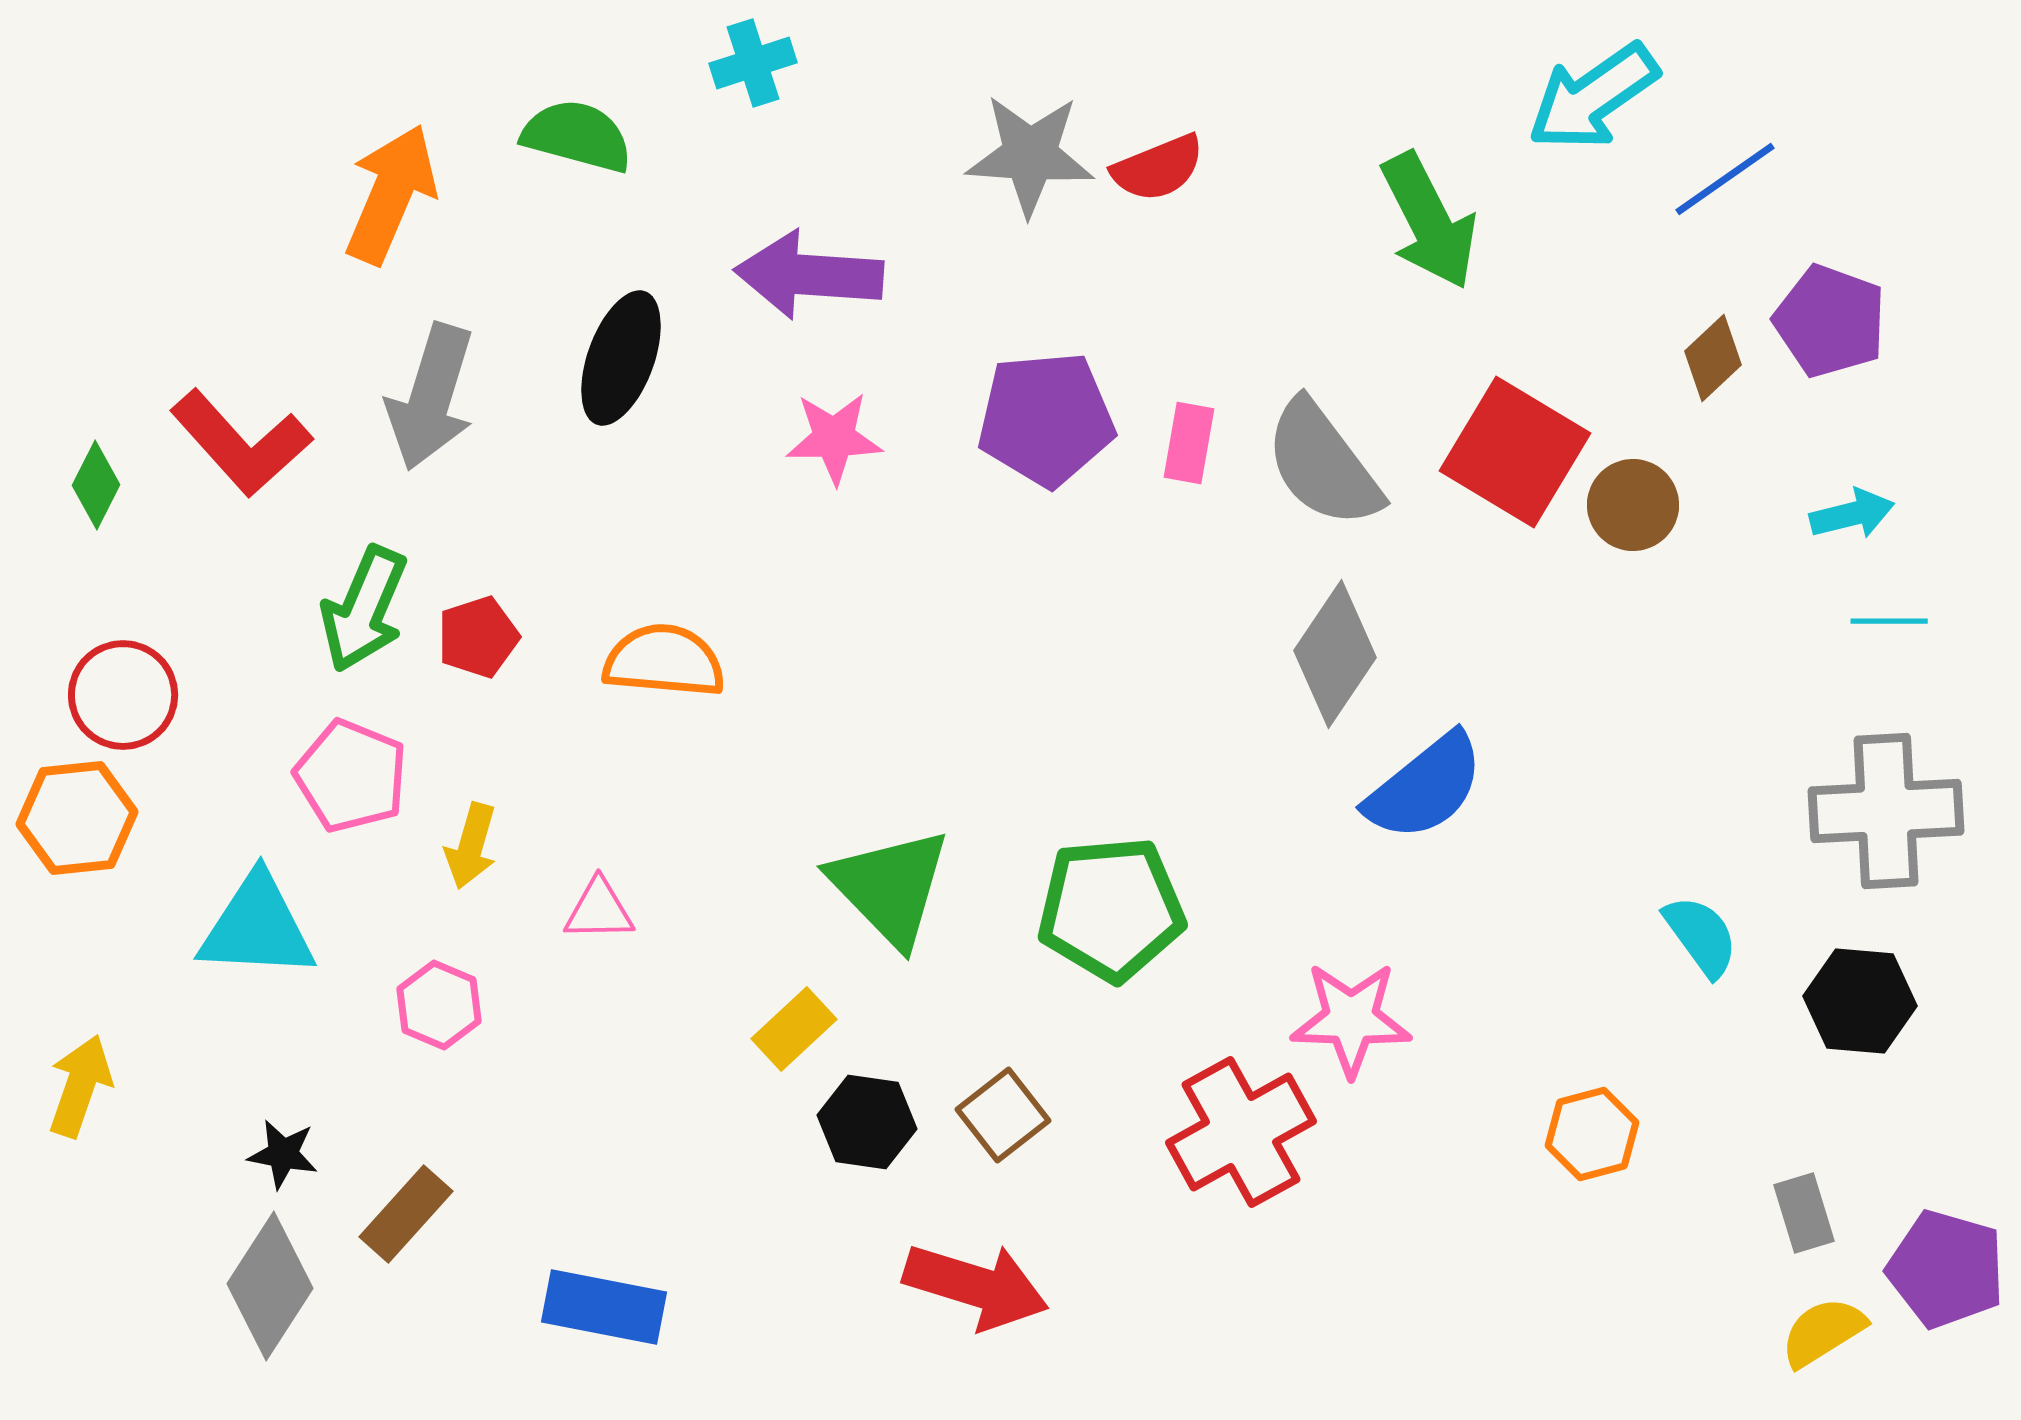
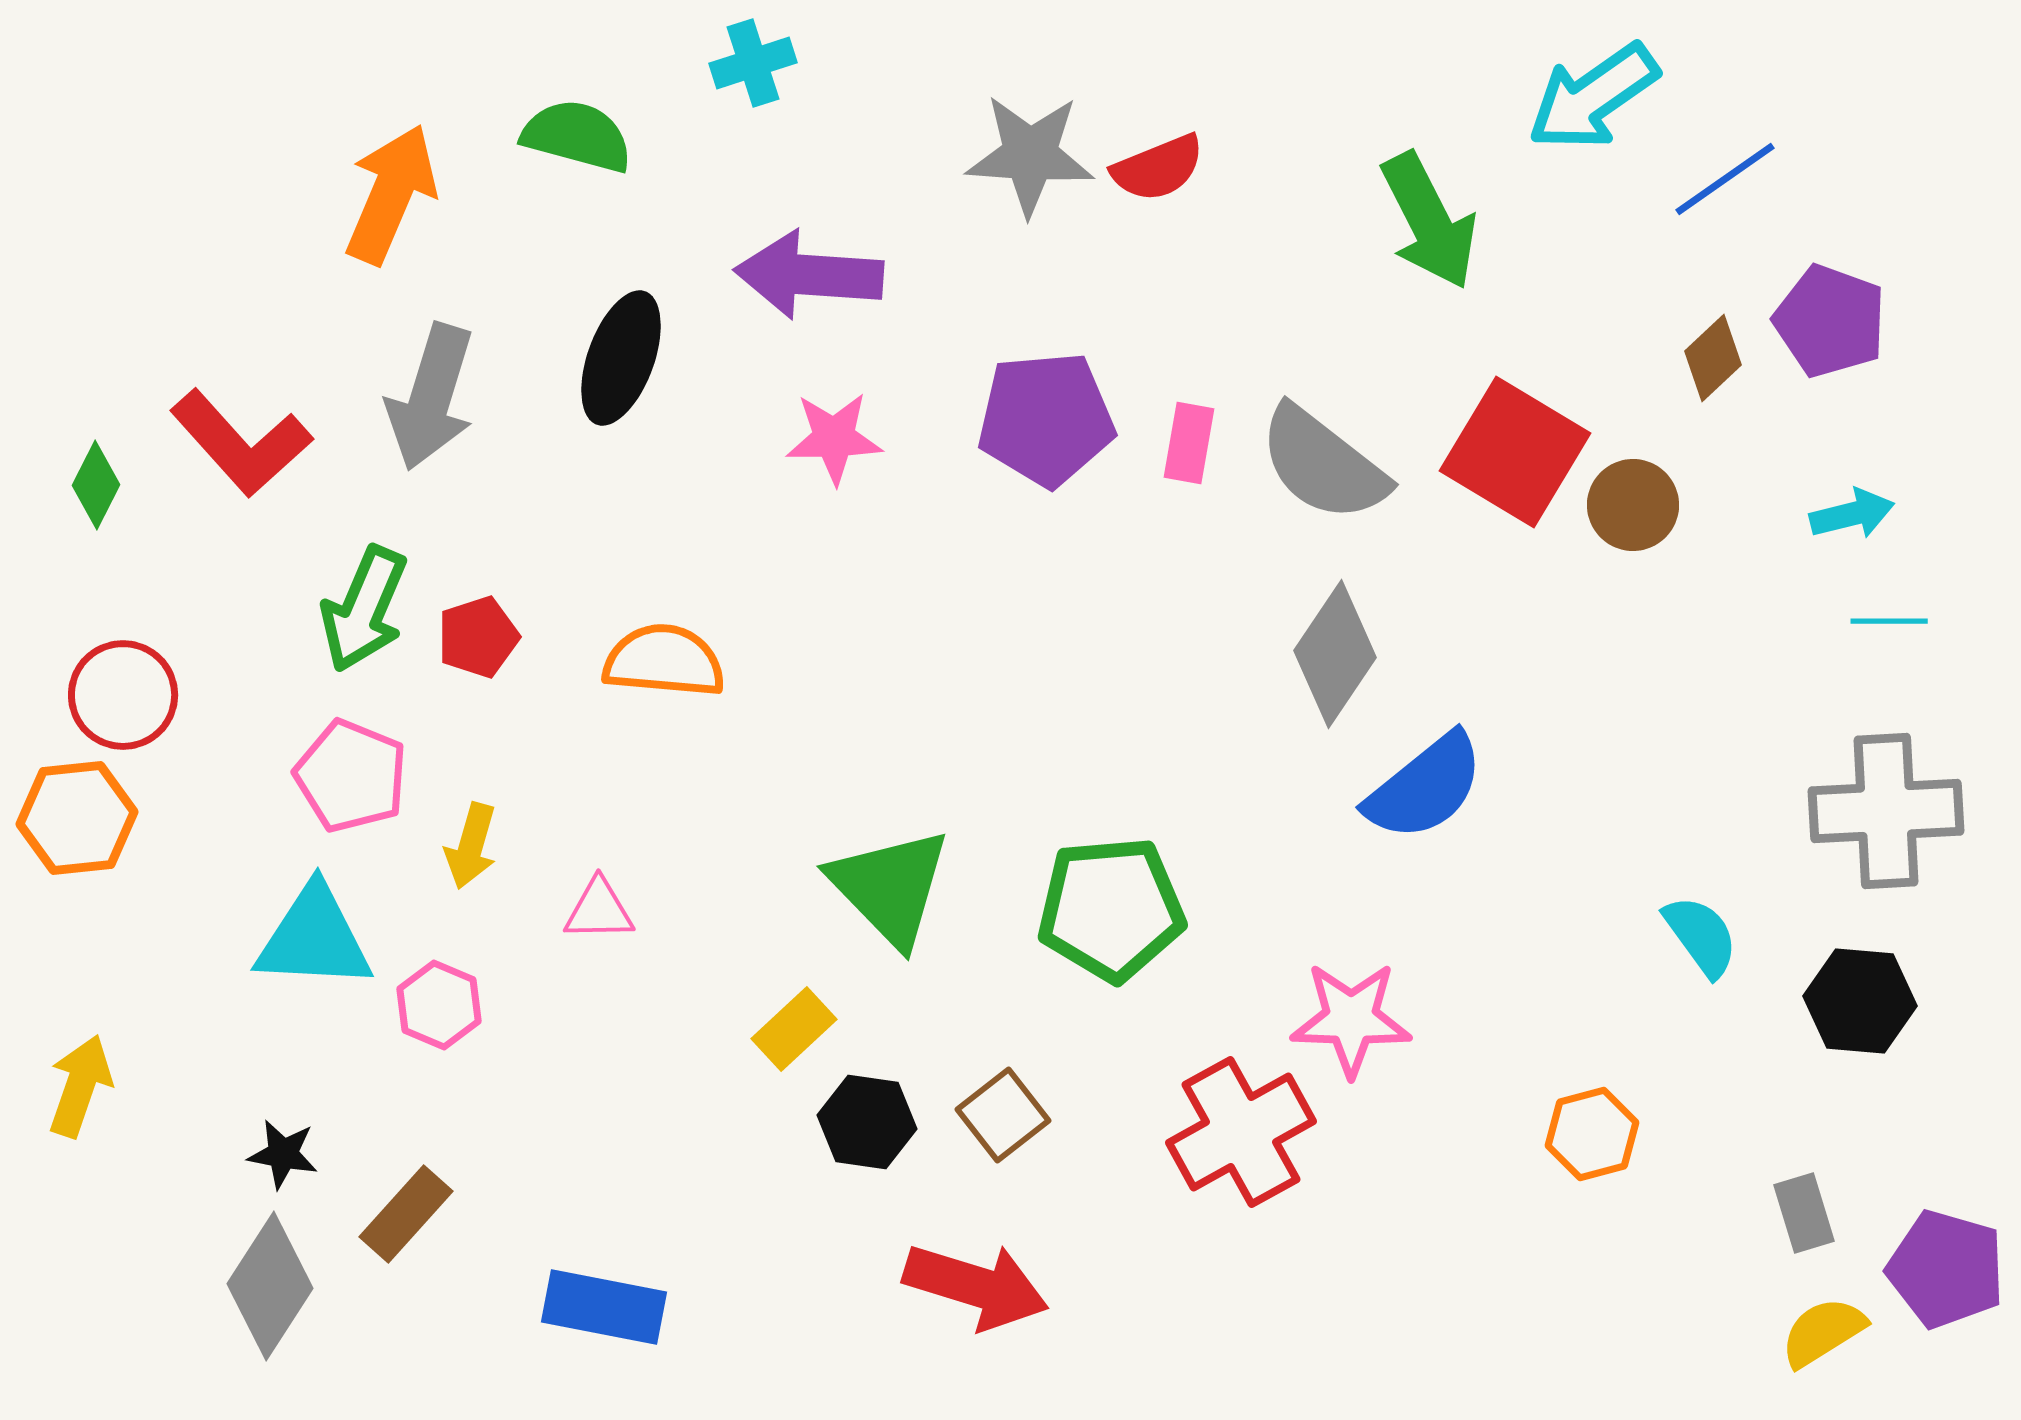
gray semicircle at (1323, 464): rotated 15 degrees counterclockwise
cyan triangle at (257, 927): moved 57 px right, 11 px down
